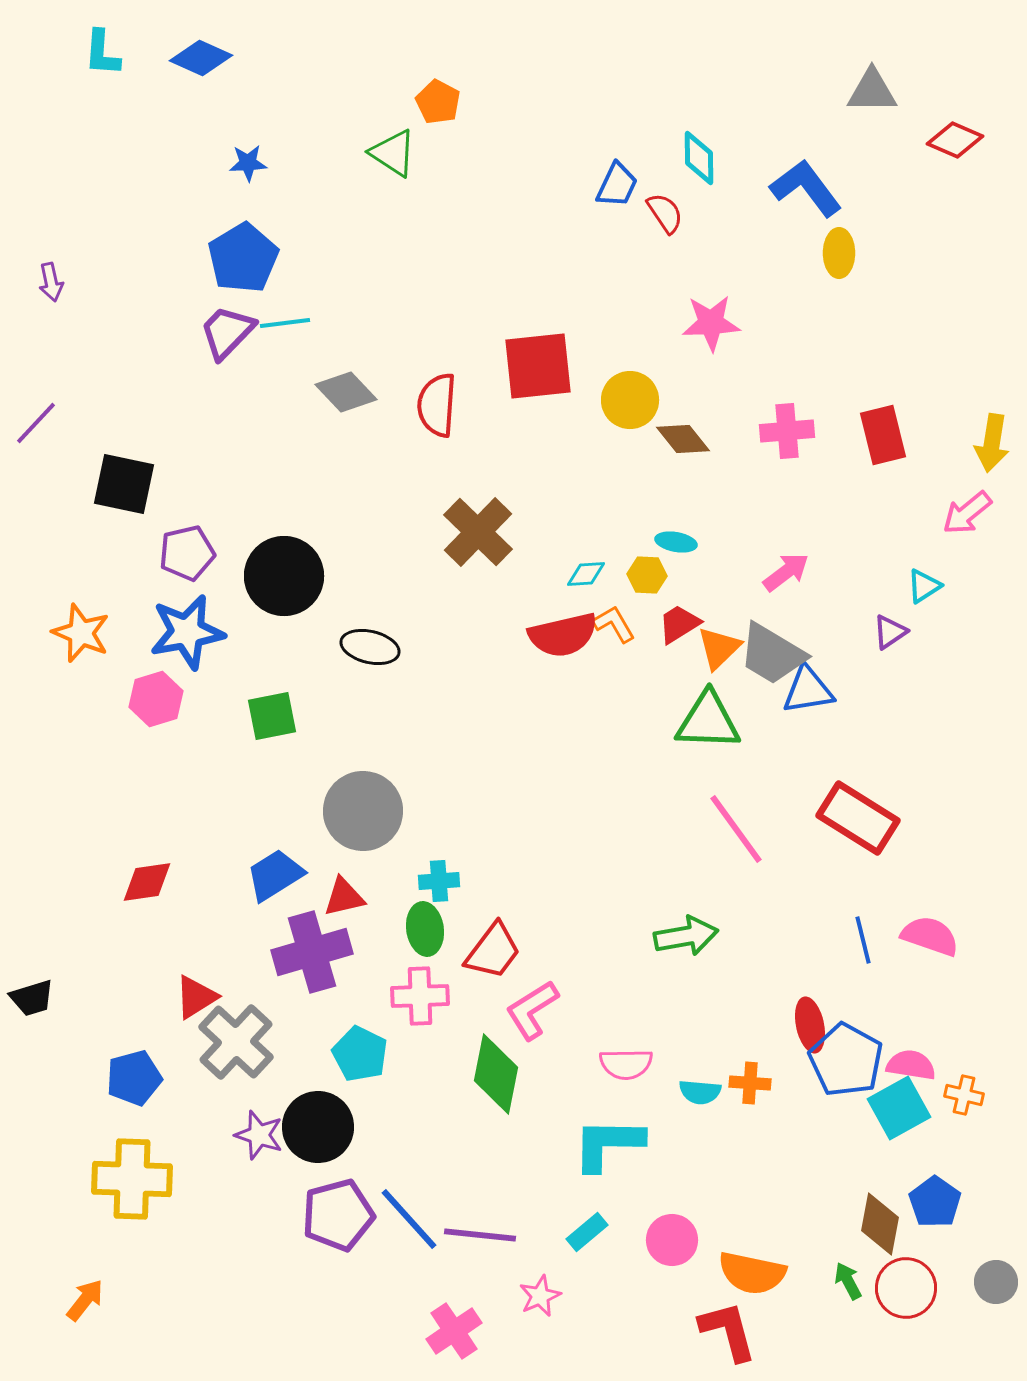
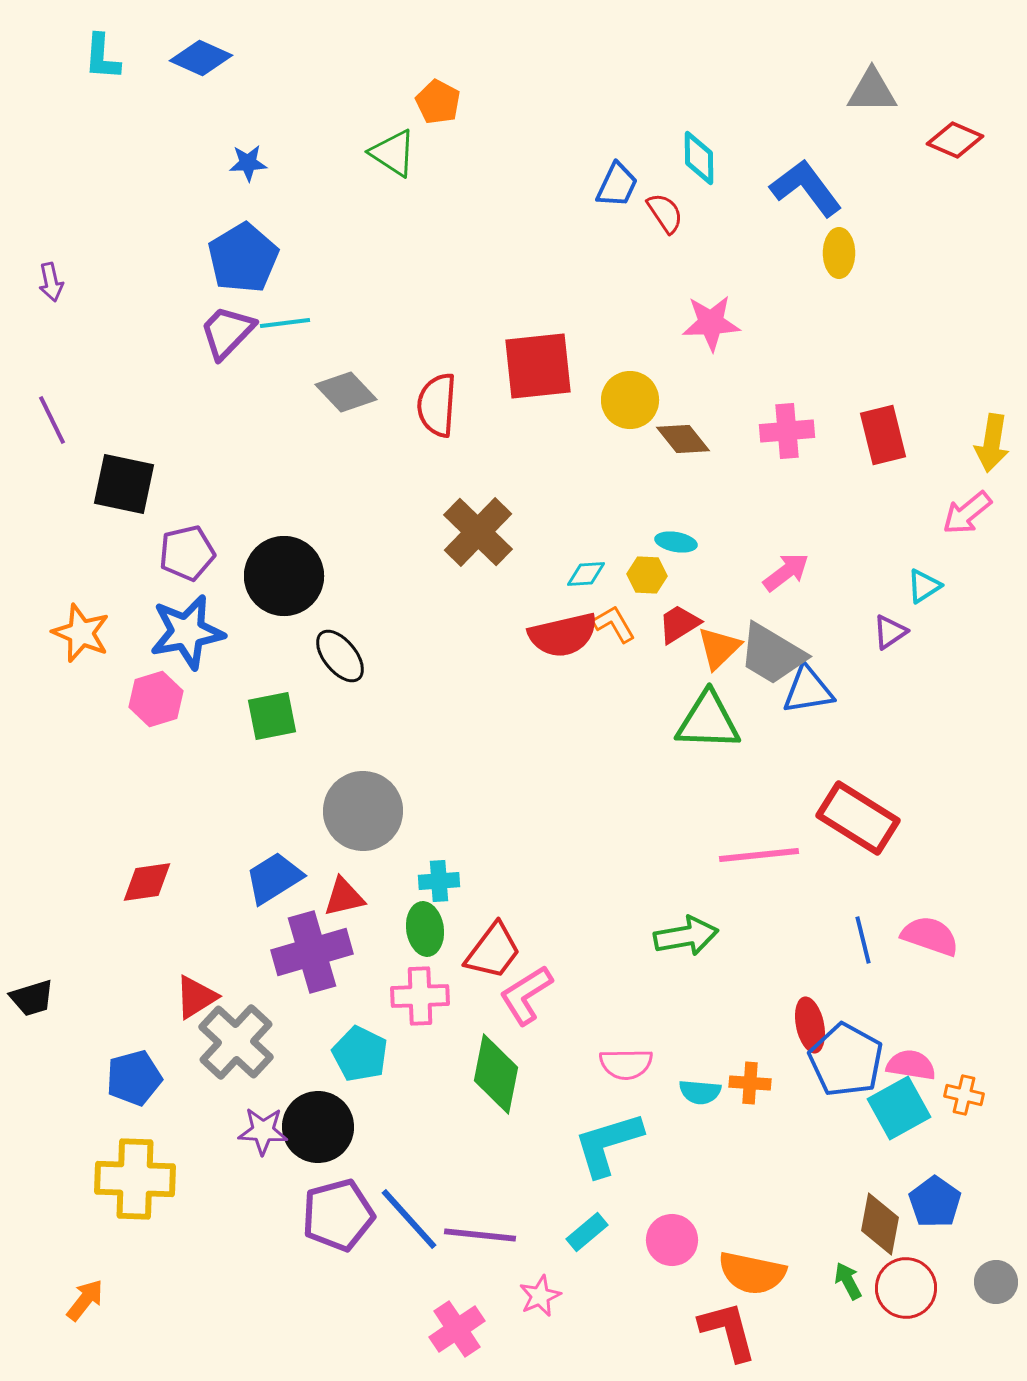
cyan L-shape at (102, 53): moved 4 px down
purple line at (36, 423): moved 16 px right, 3 px up; rotated 69 degrees counterclockwise
black ellipse at (370, 647): moved 30 px left, 9 px down; rotated 38 degrees clockwise
pink line at (736, 829): moved 23 px right, 26 px down; rotated 60 degrees counterclockwise
blue trapezoid at (275, 875): moved 1 px left, 3 px down
pink L-shape at (532, 1010): moved 6 px left, 15 px up
purple star at (259, 1135): moved 4 px right, 4 px up; rotated 15 degrees counterclockwise
cyan L-shape at (608, 1144): rotated 18 degrees counterclockwise
yellow cross at (132, 1179): moved 3 px right
pink cross at (454, 1331): moved 3 px right, 2 px up
